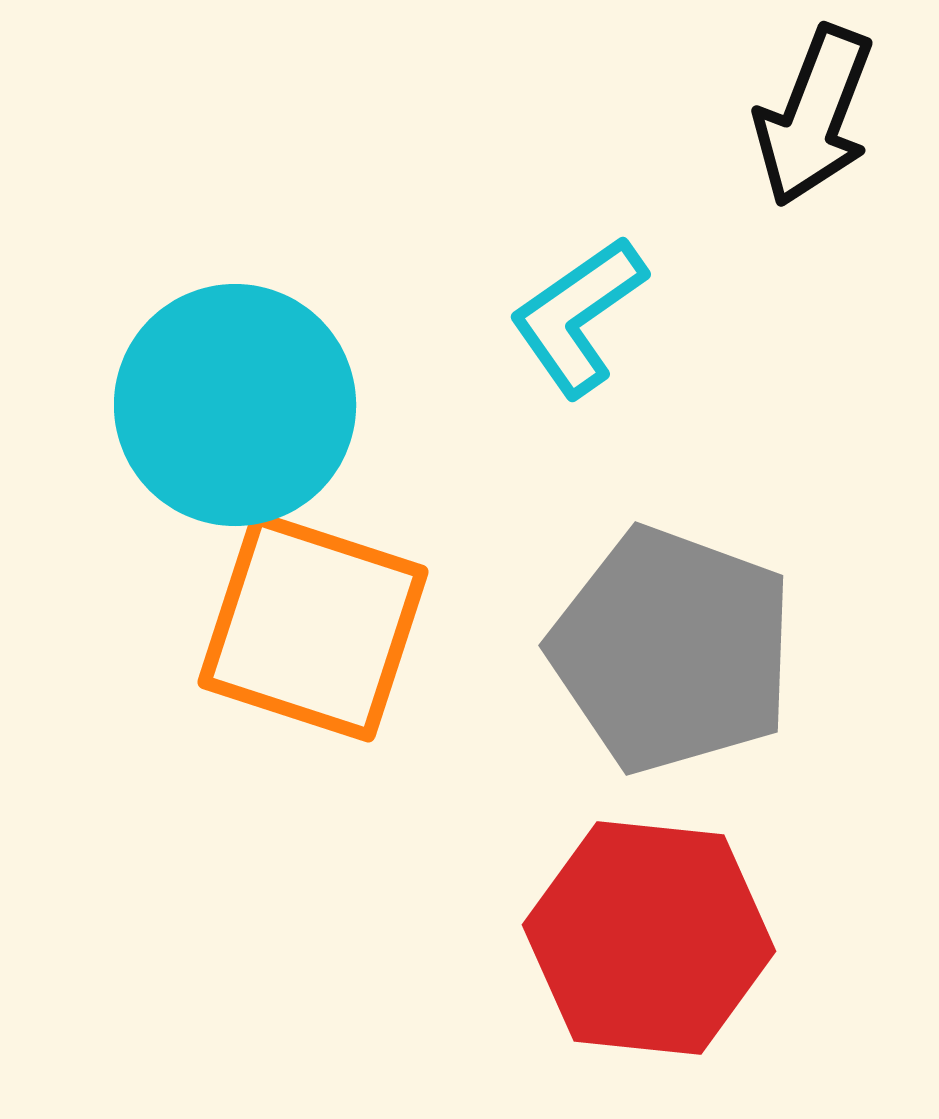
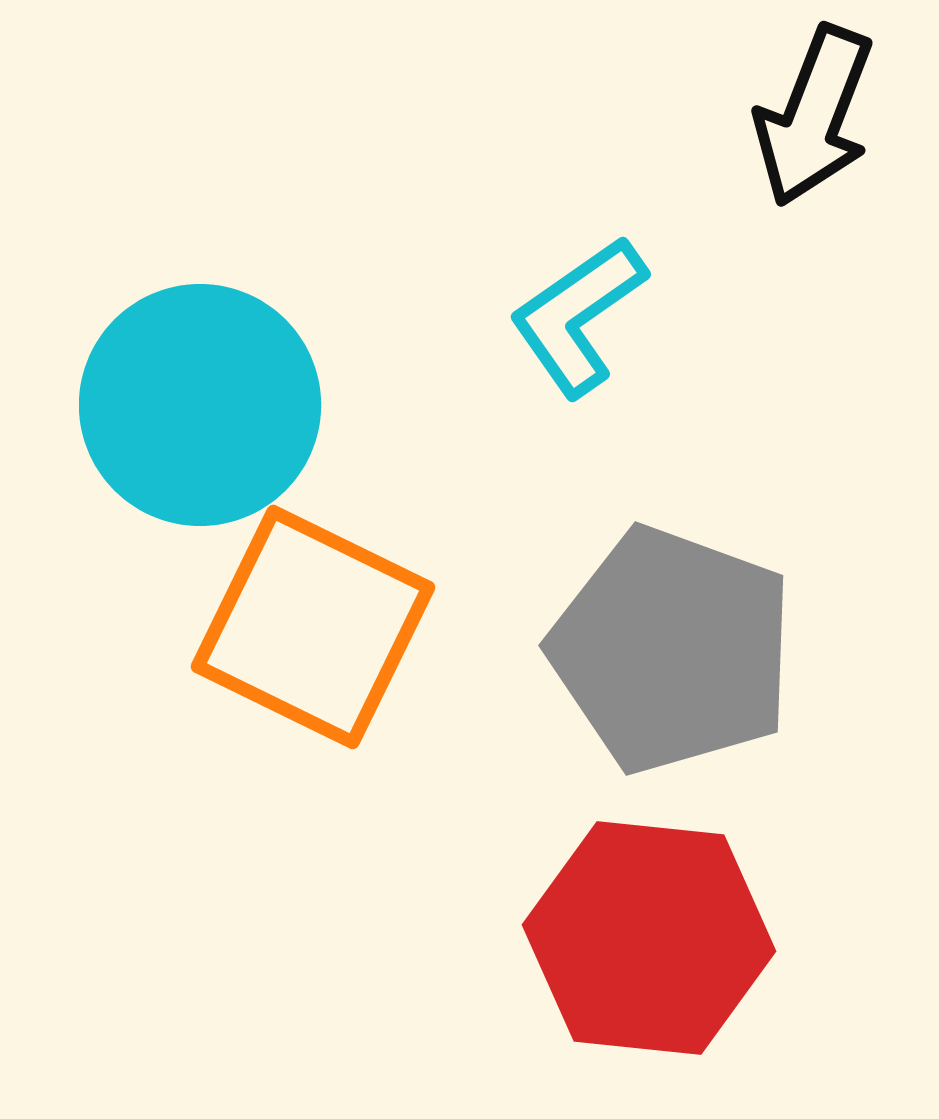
cyan circle: moved 35 px left
orange square: rotated 8 degrees clockwise
